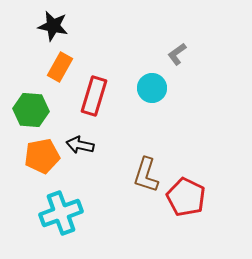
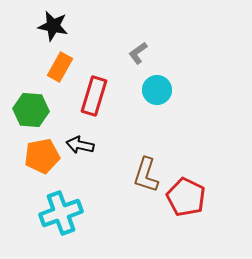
gray L-shape: moved 39 px left, 1 px up
cyan circle: moved 5 px right, 2 px down
